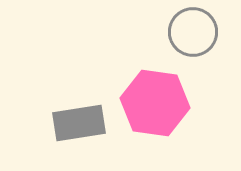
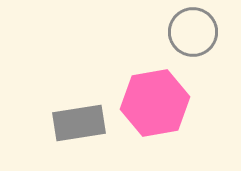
pink hexagon: rotated 18 degrees counterclockwise
